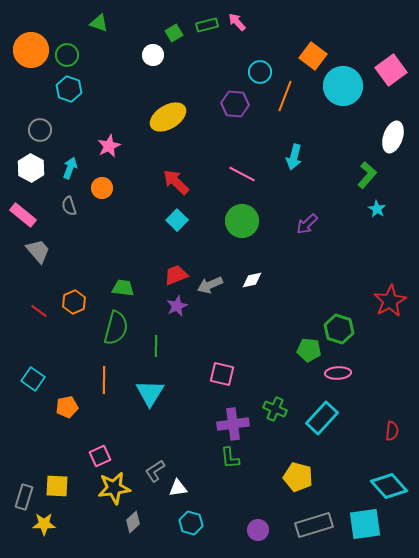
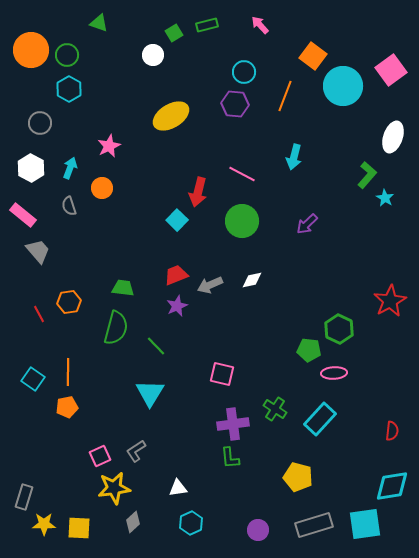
pink arrow at (237, 22): moved 23 px right, 3 px down
cyan circle at (260, 72): moved 16 px left
cyan hexagon at (69, 89): rotated 10 degrees clockwise
yellow ellipse at (168, 117): moved 3 px right, 1 px up
gray circle at (40, 130): moved 7 px up
red arrow at (176, 182): moved 22 px right, 10 px down; rotated 120 degrees counterclockwise
cyan star at (377, 209): moved 8 px right, 11 px up
orange hexagon at (74, 302): moved 5 px left; rotated 15 degrees clockwise
red line at (39, 311): moved 3 px down; rotated 24 degrees clockwise
green hexagon at (339, 329): rotated 8 degrees clockwise
green line at (156, 346): rotated 45 degrees counterclockwise
pink ellipse at (338, 373): moved 4 px left
orange line at (104, 380): moved 36 px left, 8 px up
green cross at (275, 409): rotated 10 degrees clockwise
cyan rectangle at (322, 418): moved 2 px left, 1 px down
gray L-shape at (155, 471): moved 19 px left, 20 px up
yellow square at (57, 486): moved 22 px right, 42 px down
cyan diamond at (389, 486): moved 3 px right; rotated 57 degrees counterclockwise
cyan hexagon at (191, 523): rotated 20 degrees clockwise
